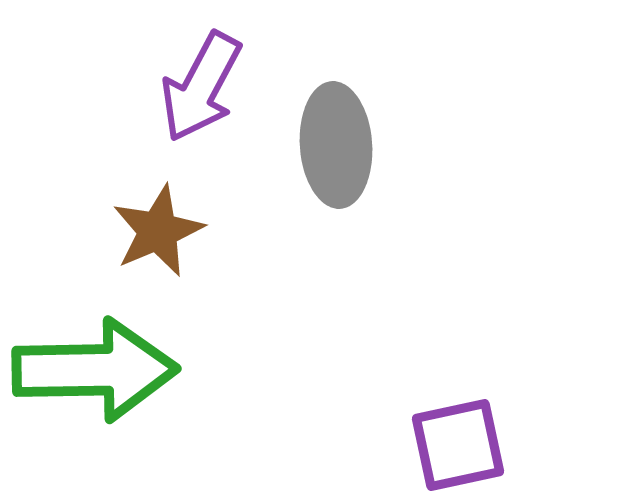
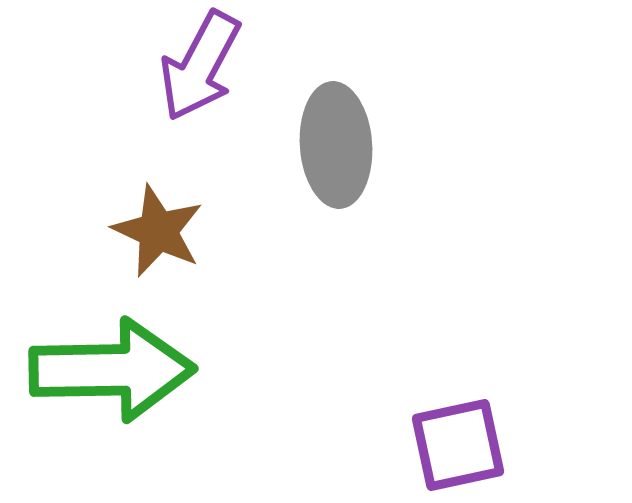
purple arrow: moved 1 px left, 21 px up
brown star: rotated 24 degrees counterclockwise
green arrow: moved 17 px right
